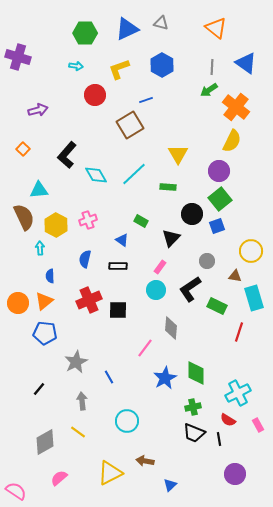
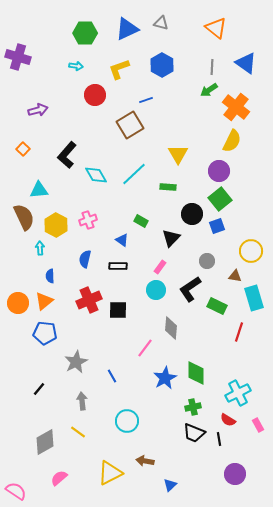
blue line at (109, 377): moved 3 px right, 1 px up
